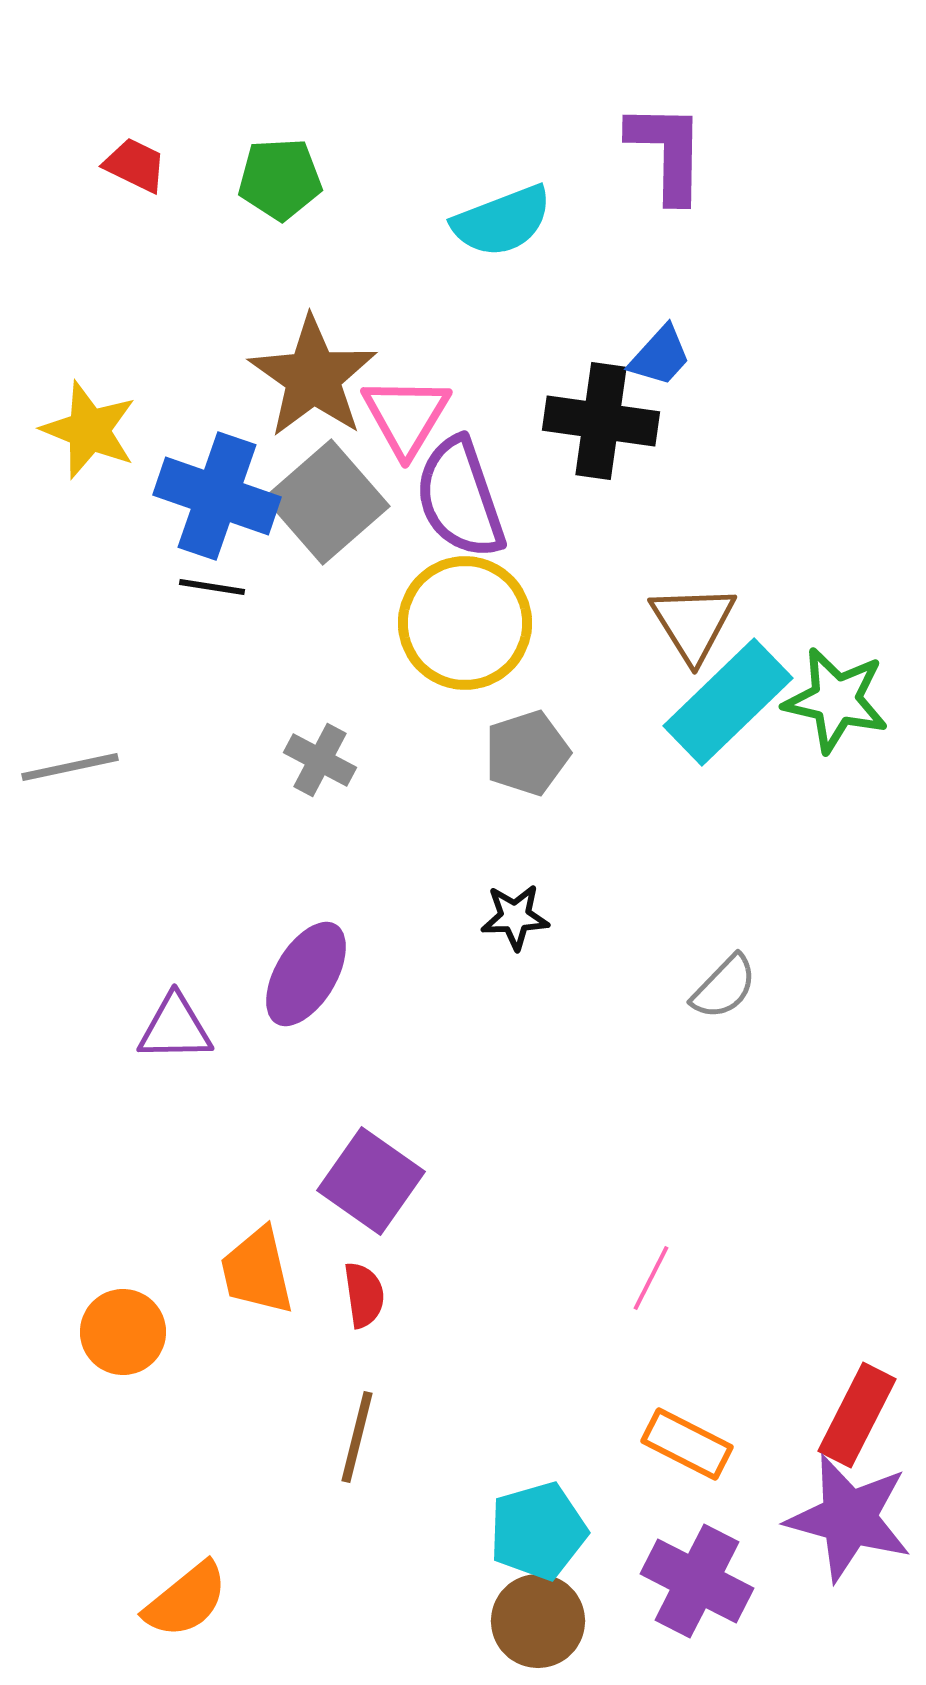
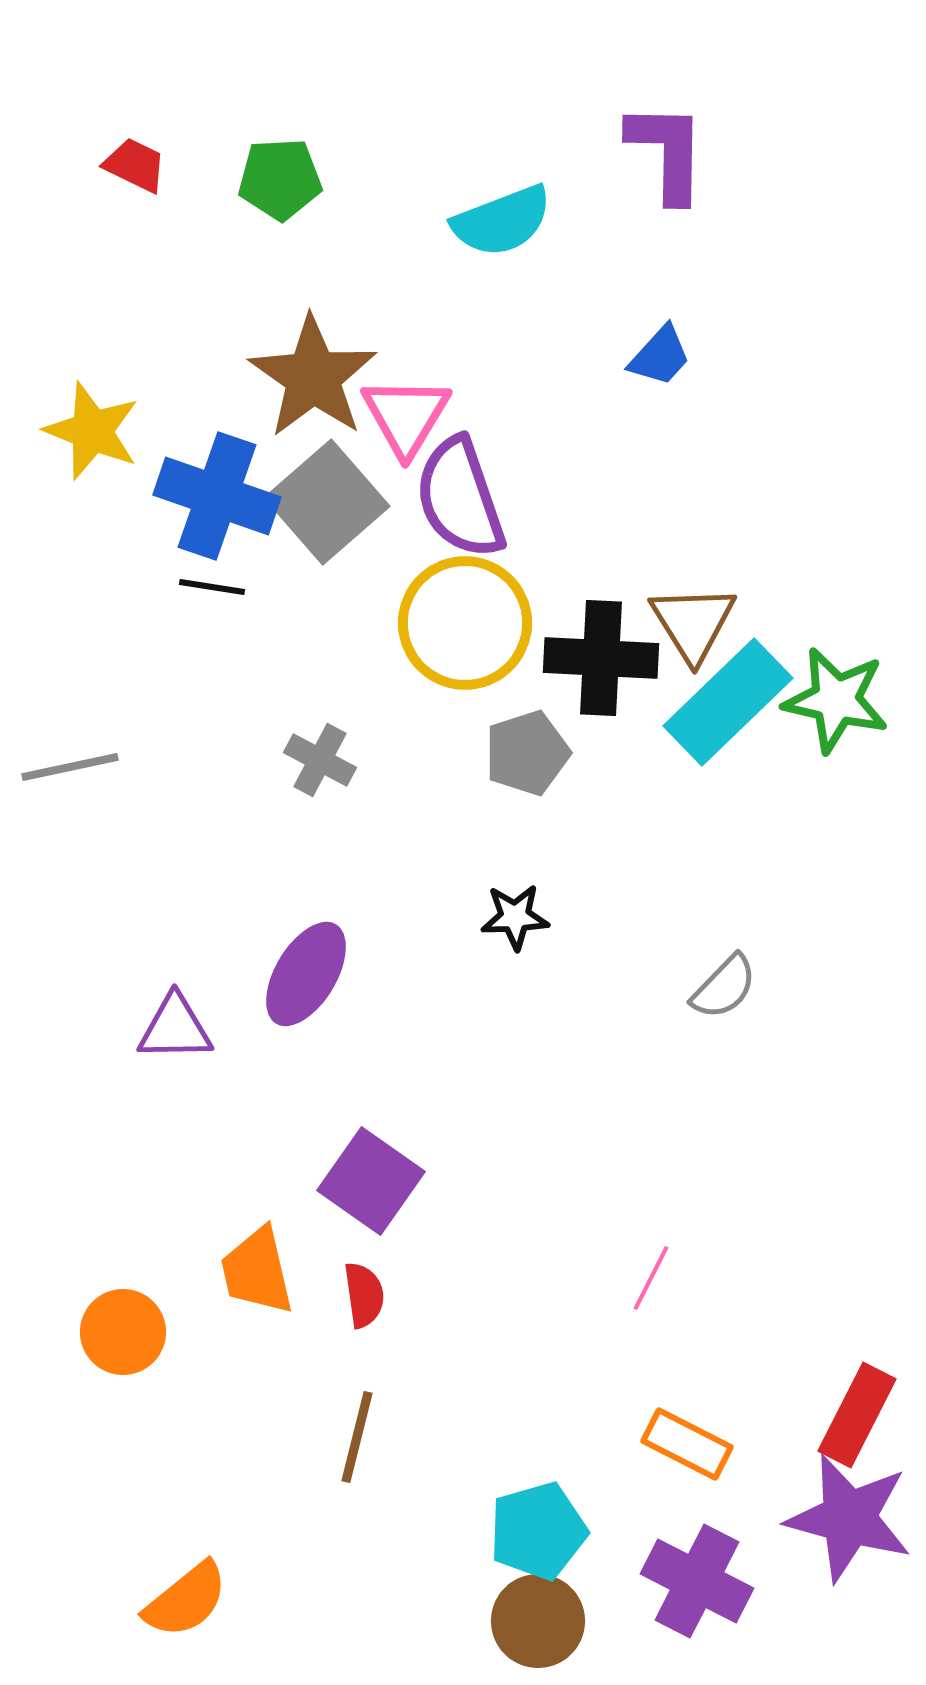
black cross: moved 237 px down; rotated 5 degrees counterclockwise
yellow star: moved 3 px right, 1 px down
